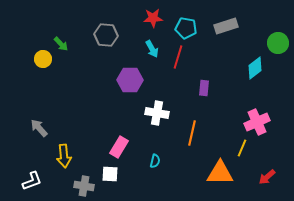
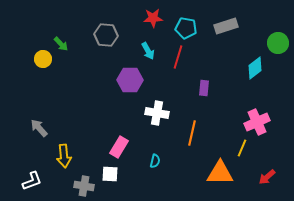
cyan arrow: moved 4 px left, 2 px down
